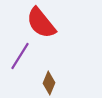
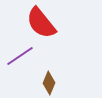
purple line: rotated 24 degrees clockwise
